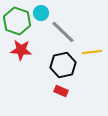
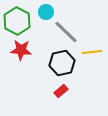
cyan circle: moved 5 px right, 1 px up
green hexagon: rotated 8 degrees clockwise
gray line: moved 3 px right
black hexagon: moved 1 px left, 2 px up
red rectangle: rotated 64 degrees counterclockwise
